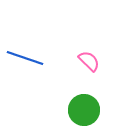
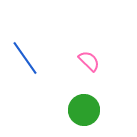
blue line: rotated 36 degrees clockwise
